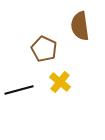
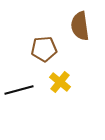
brown pentagon: rotated 30 degrees counterclockwise
